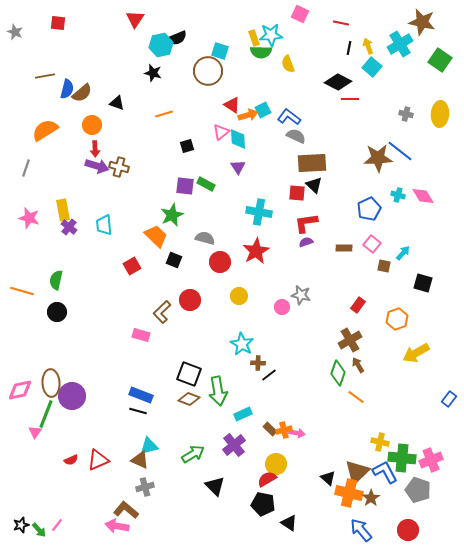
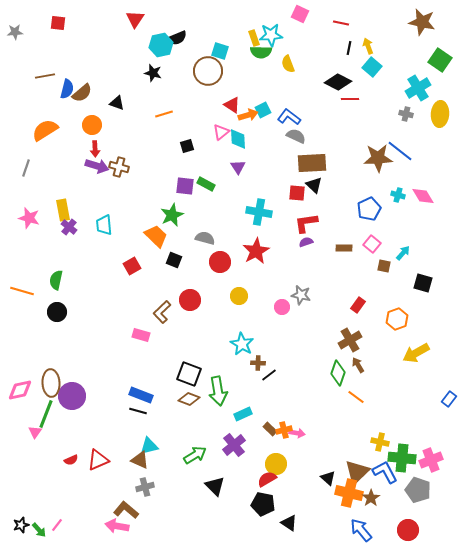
gray star at (15, 32): rotated 28 degrees counterclockwise
cyan cross at (400, 44): moved 18 px right, 44 px down
green arrow at (193, 454): moved 2 px right, 1 px down
